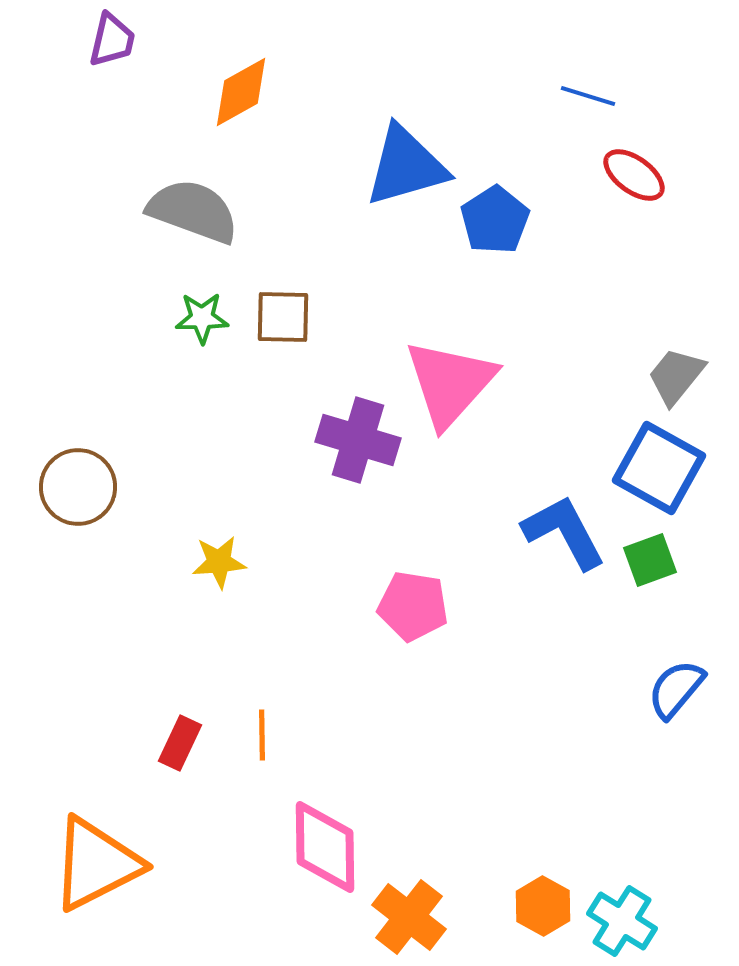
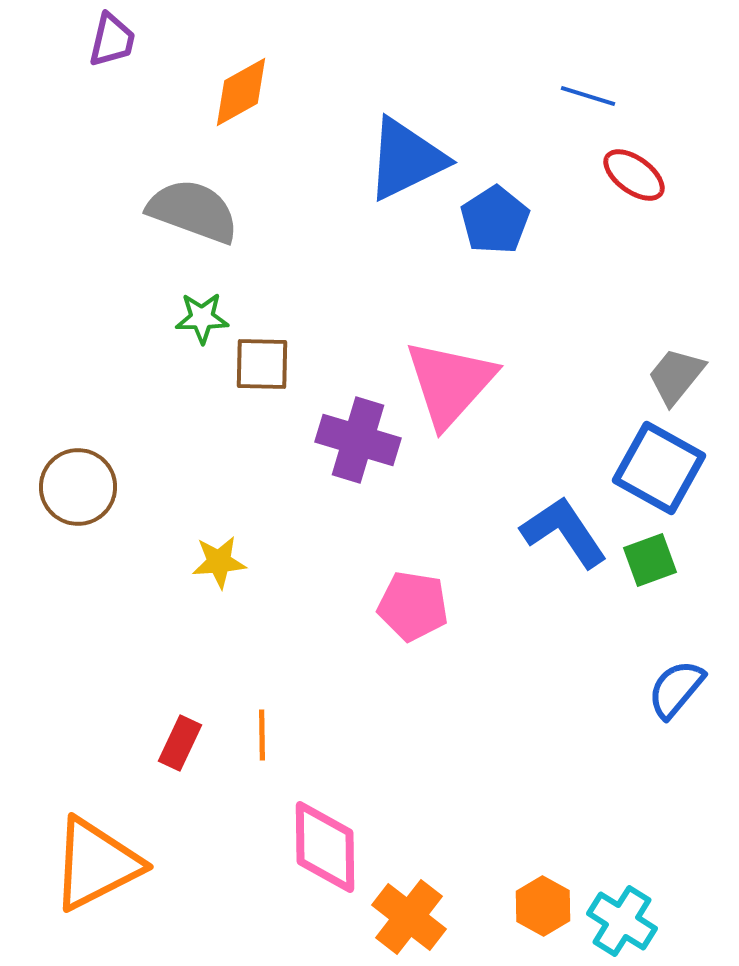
blue triangle: moved 7 px up; rotated 10 degrees counterclockwise
brown square: moved 21 px left, 47 px down
blue L-shape: rotated 6 degrees counterclockwise
